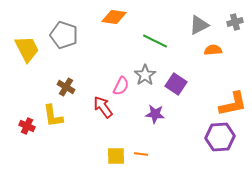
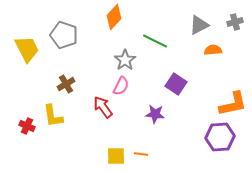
orange diamond: rotated 55 degrees counterclockwise
gray star: moved 20 px left, 15 px up
brown cross: moved 3 px up; rotated 30 degrees clockwise
